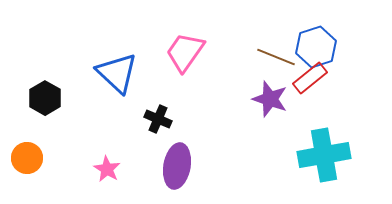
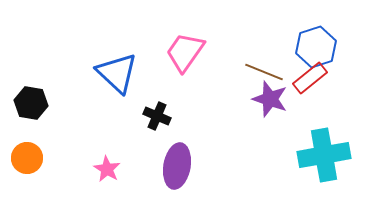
brown line: moved 12 px left, 15 px down
black hexagon: moved 14 px left, 5 px down; rotated 20 degrees counterclockwise
black cross: moved 1 px left, 3 px up
